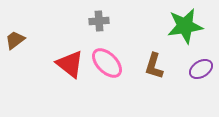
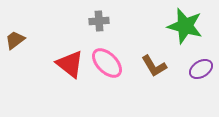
green star: rotated 24 degrees clockwise
brown L-shape: rotated 48 degrees counterclockwise
